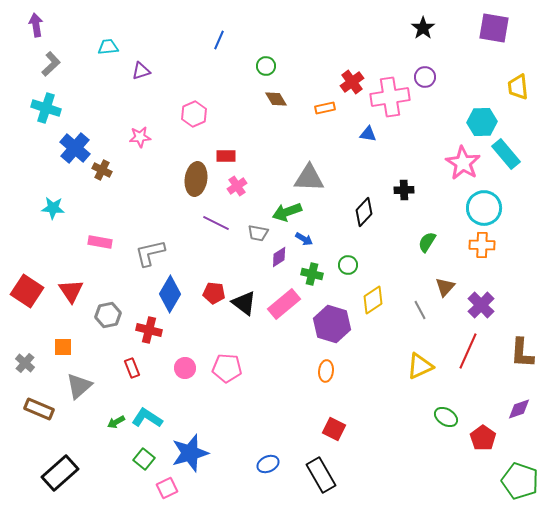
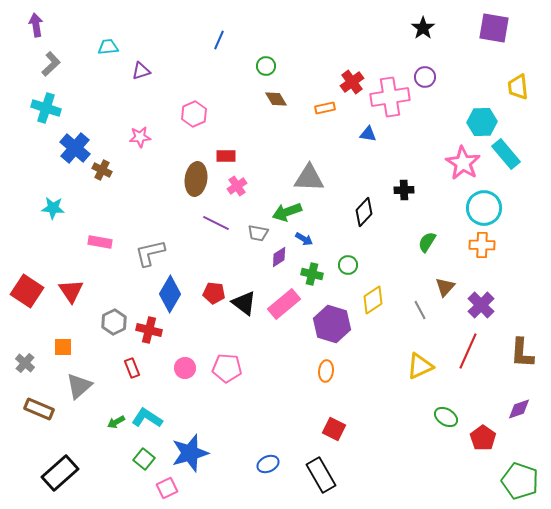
gray hexagon at (108, 315): moved 6 px right, 7 px down; rotated 15 degrees counterclockwise
